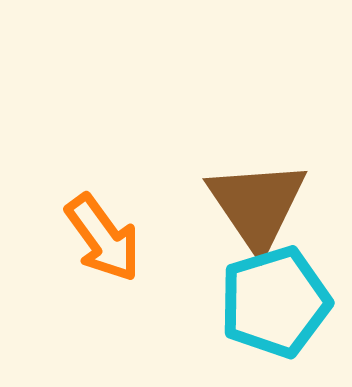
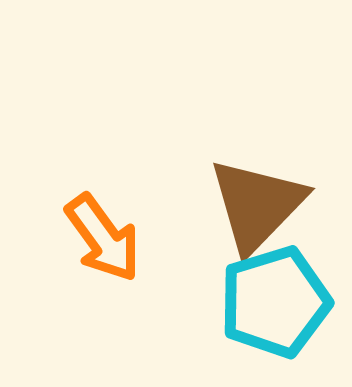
brown triangle: rotated 18 degrees clockwise
